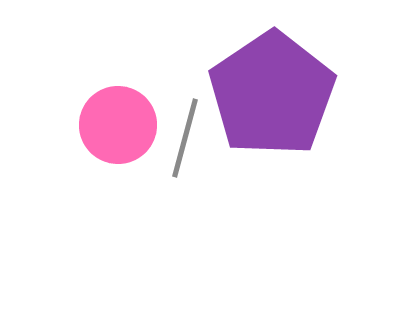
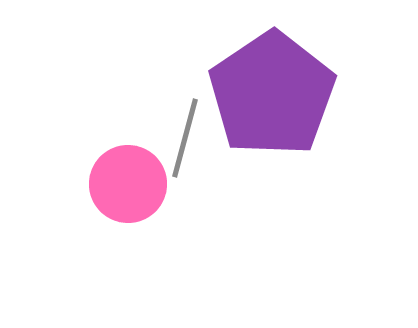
pink circle: moved 10 px right, 59 px down
